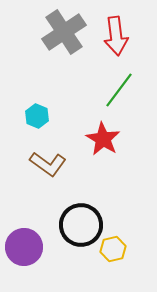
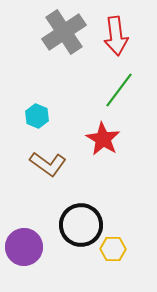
yellow hexagon: rotated 15 degrees clockwise
